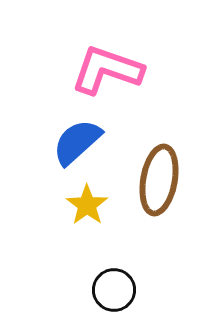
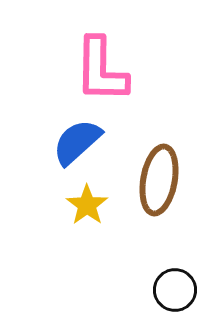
pink L-shape: moved 6 px left; rotated 108 degrees counterclockwise
black circle: moved 61 px right
